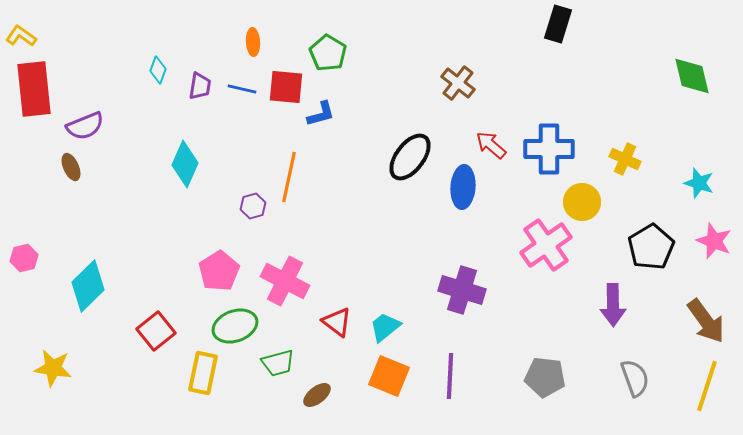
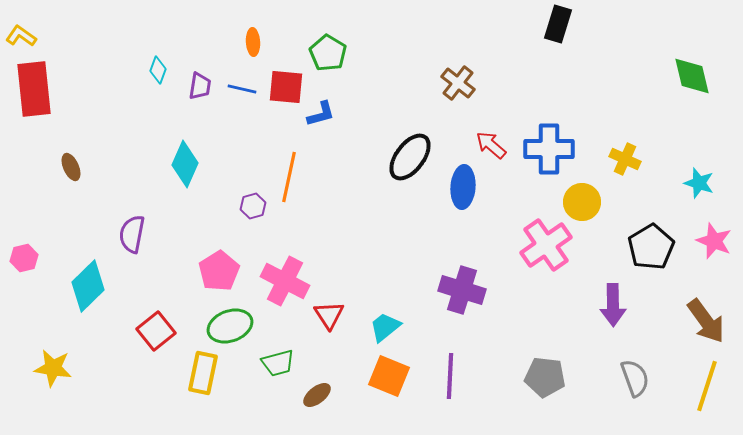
purple semicircle at (85, 126): moved 47 px right, 108 px down; rotated 123 degrees clockwise
red triangle at (337, 322): moved 8 px left, 7 px up; rotated 20 degrees clockwise
green ellipse at (235, 326): moved 5 px left
